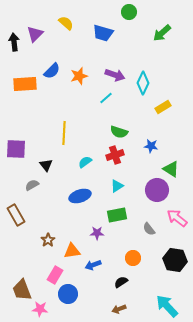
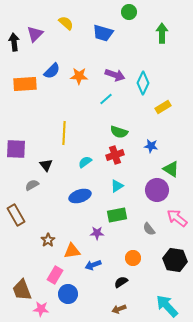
green arrow at (162, 33): rotated 132 degrees clockwise
orange star at (79, 76): rotated 18 degrees clockwise
cyan line at (106, 98): moved 1 px down
pink star at (40, 309): moved 1 px right
